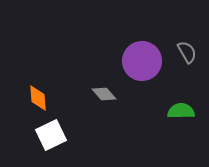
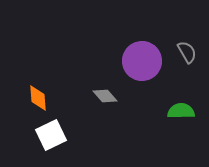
gray diamond: moved 1 px right, 2 px down
